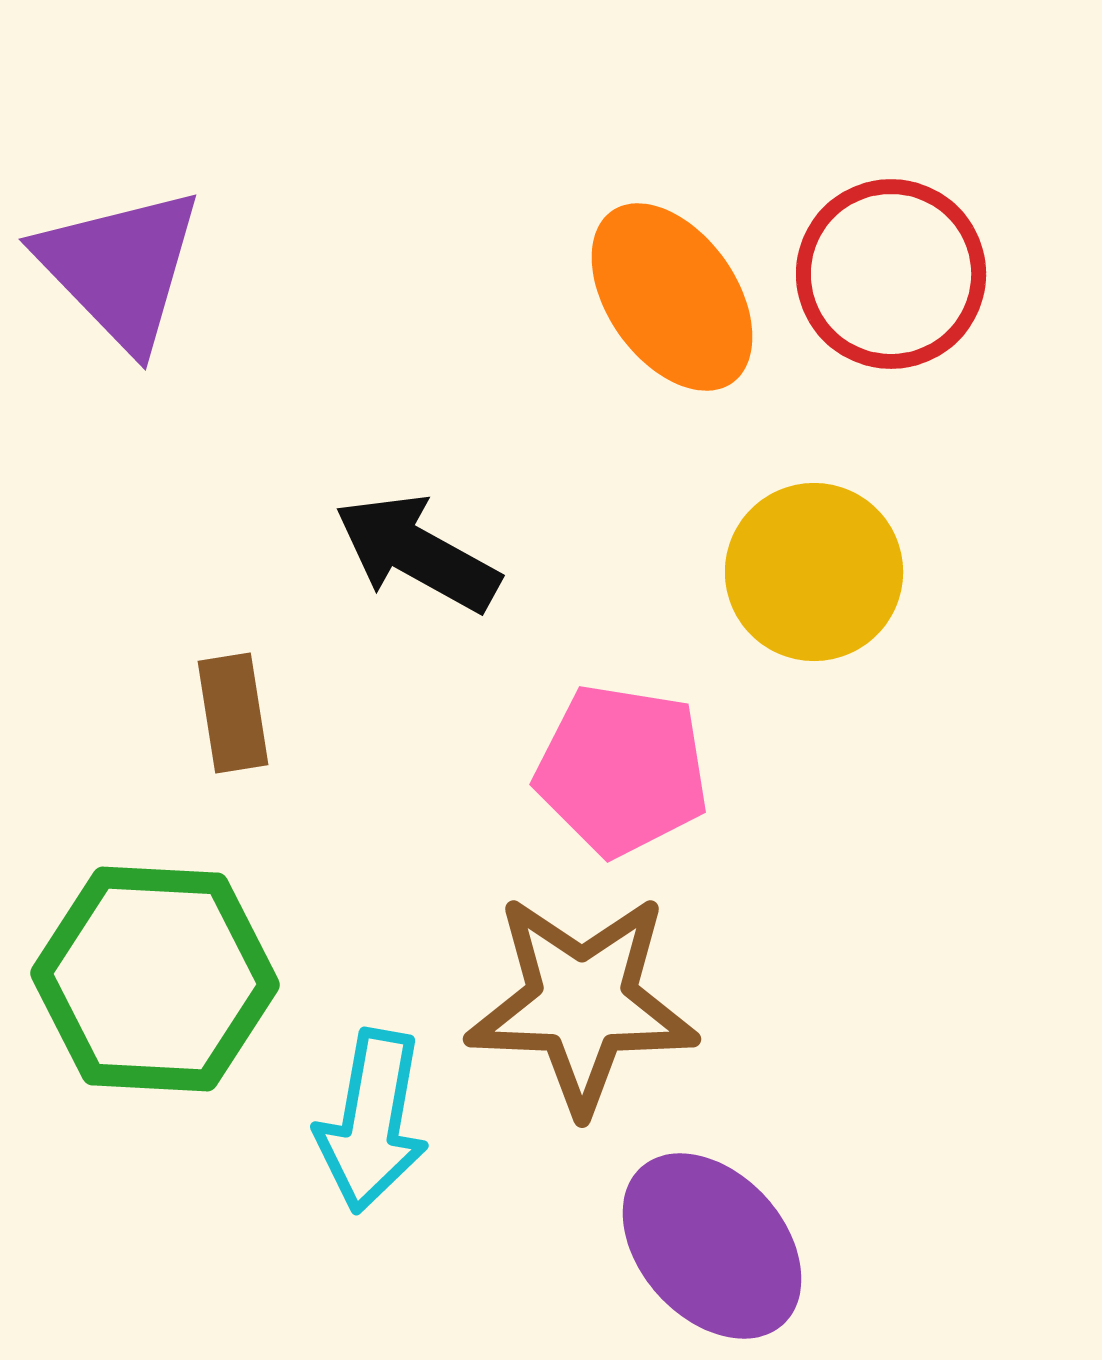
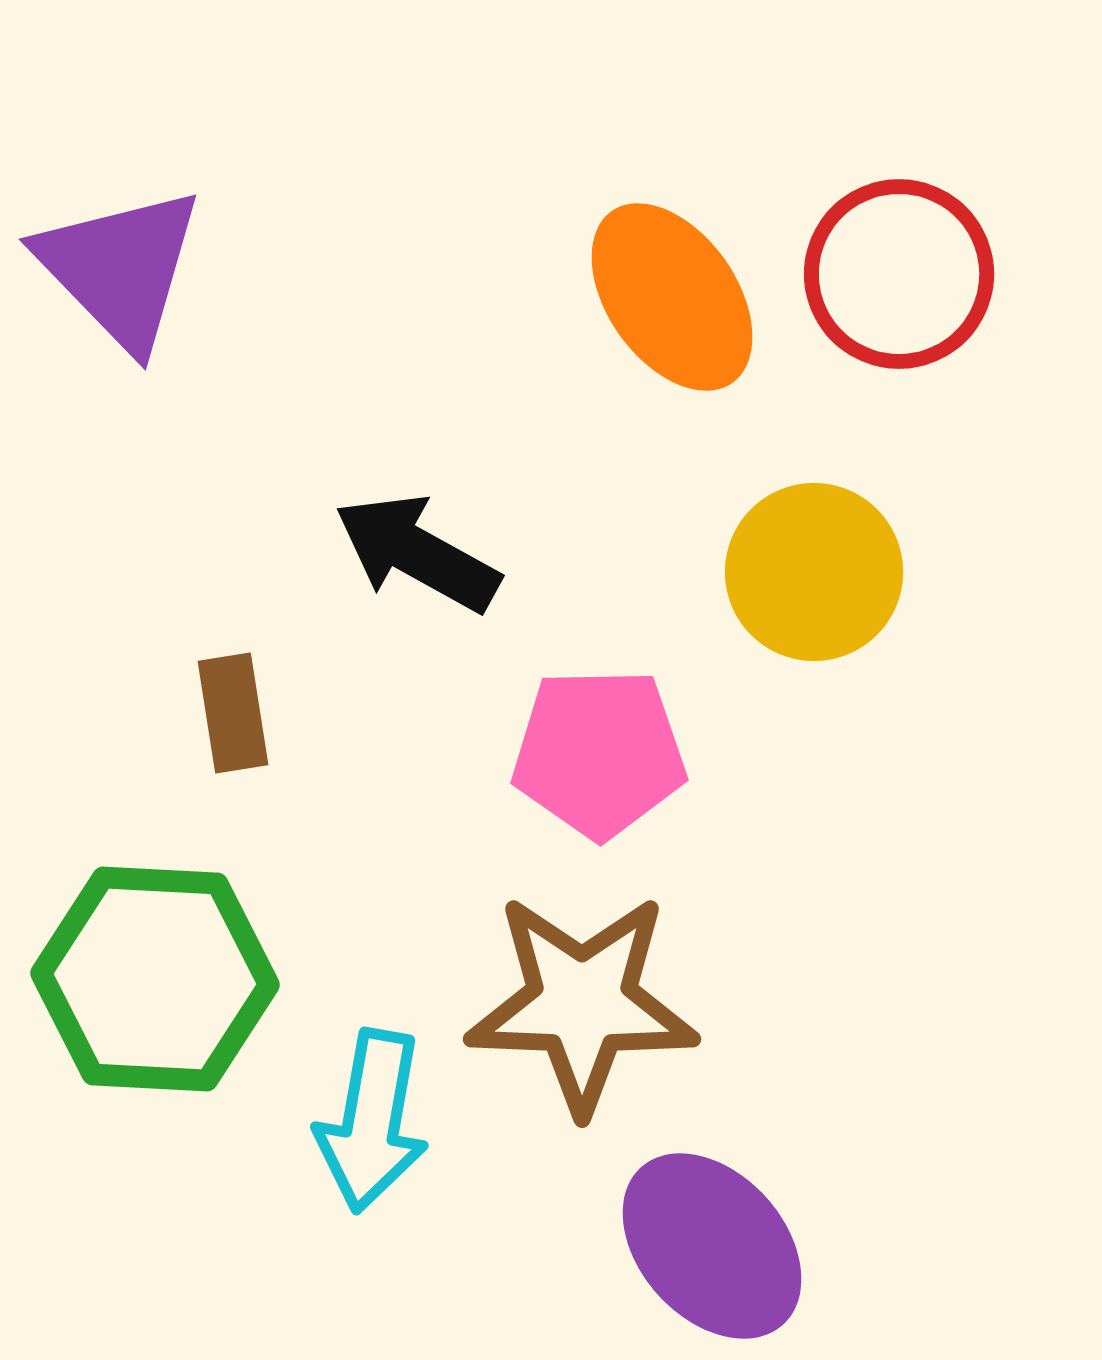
red circle: moved 8 px right
pink pentagon: moved 23 px left, 17 px up; rotated 10 degrees counterclockwise
